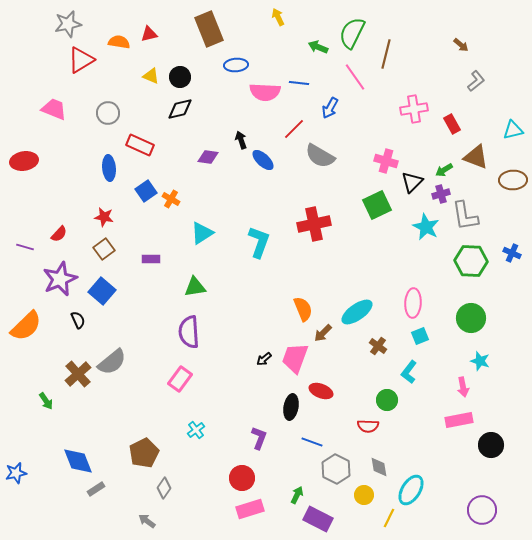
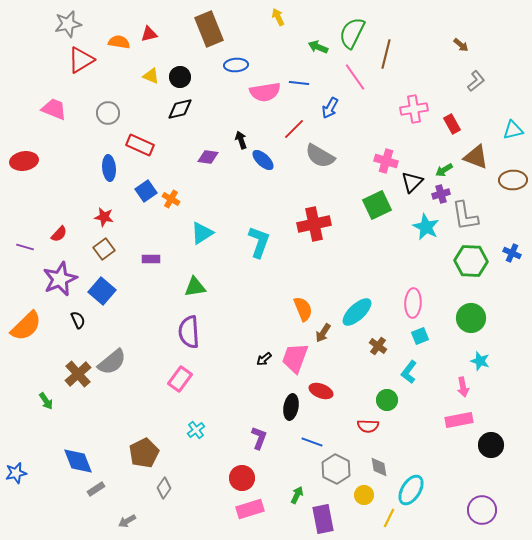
pink semicircle at (265, 92): rotated 12 degrees counterclockwise
cyan ellipse at (357, 312): rotated 8 degrees counterclockwise
brown arrow at (323, 333): rotated 12 degrees counterclockwise
purple rectangle at (318, 519): moved 5 px right; rotated 52 degrees clockwise
gray arrow at (147, 521): moved 20 px left; rotated 66 degrees counterclockwise
